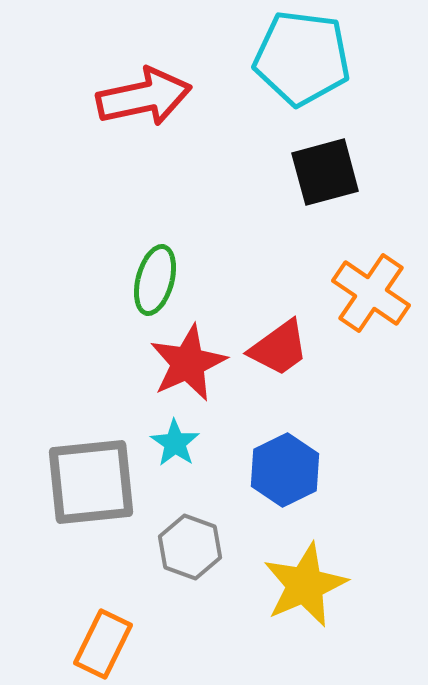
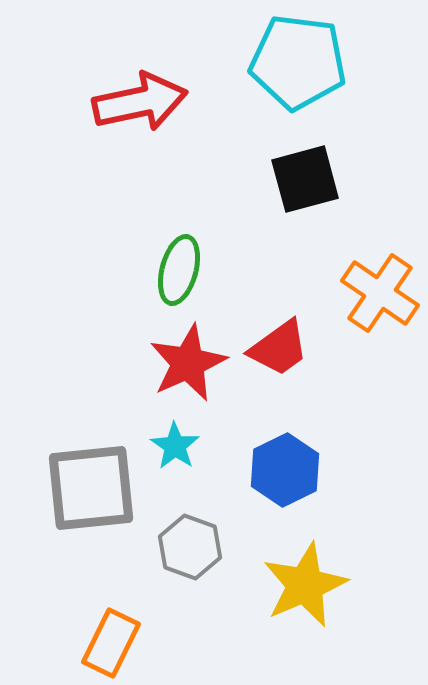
cyan pentagon: moved 4 px left, 4 px down
red arrow: moved 4 px left, 5 px down
black square: moved 20 px left, 7 px down
green ellipse: moved 24 px right, 10 px up
orange cross: moved 9 px right
cyan star: moved 3 px down
gray square: moved 6 px down
orange rectangle: moved 8 px right, 1 px up
